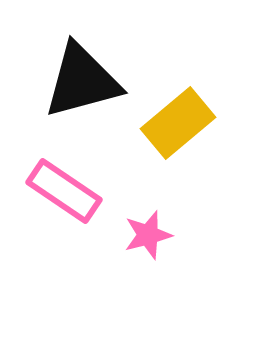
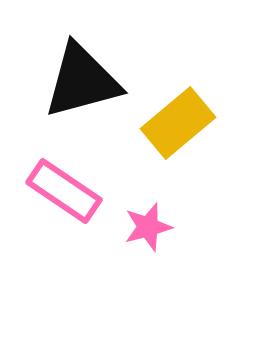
pink star: moved 8 px up
